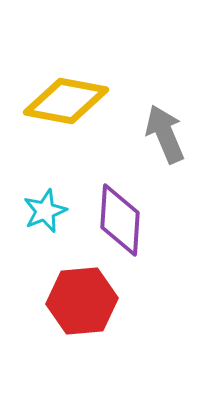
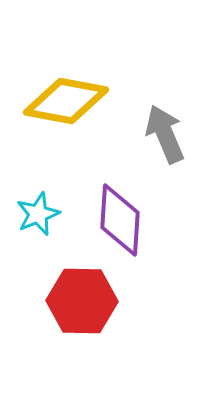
cyan star: moved 7 px left, 3 px down
red hexagon: rotated 6 degrees clockwise
